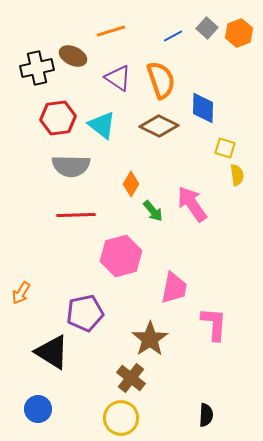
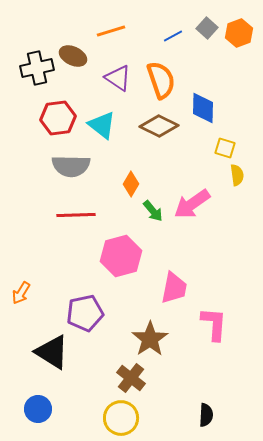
pink arrow: rotated 90 degrees counterclockwise
